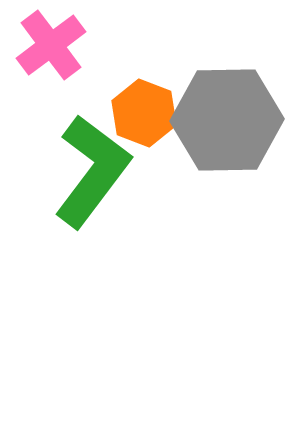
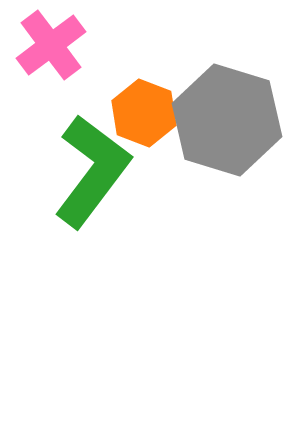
gray hexagon: rotated 18 degrees clockwise
